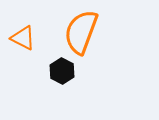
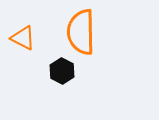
orange semicircle: rotated 21 degrees counterclockwise
